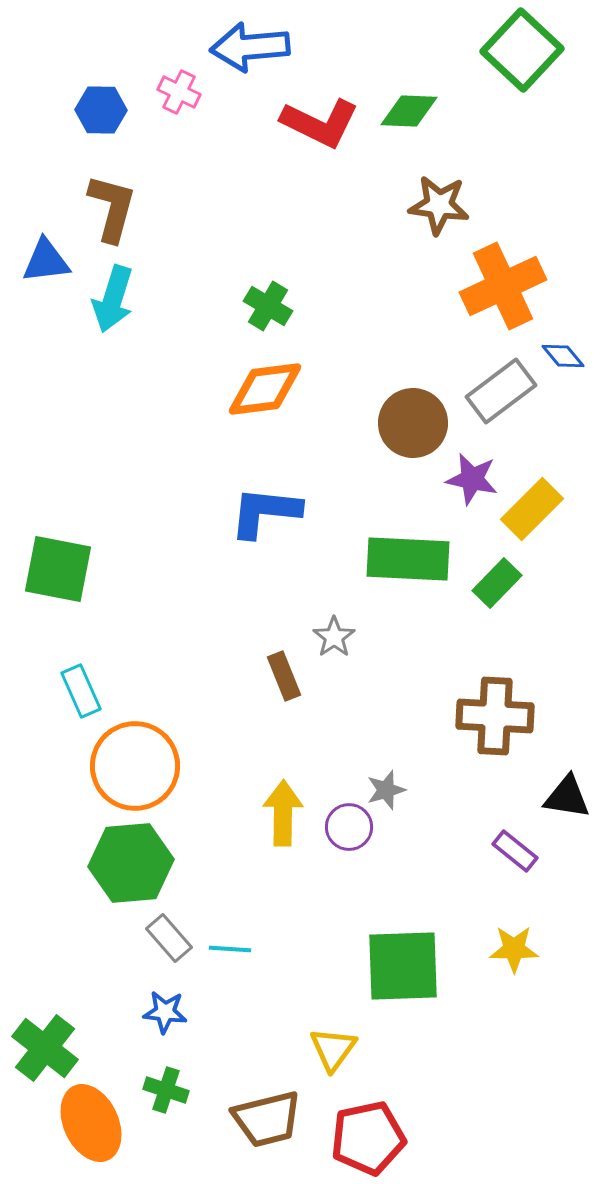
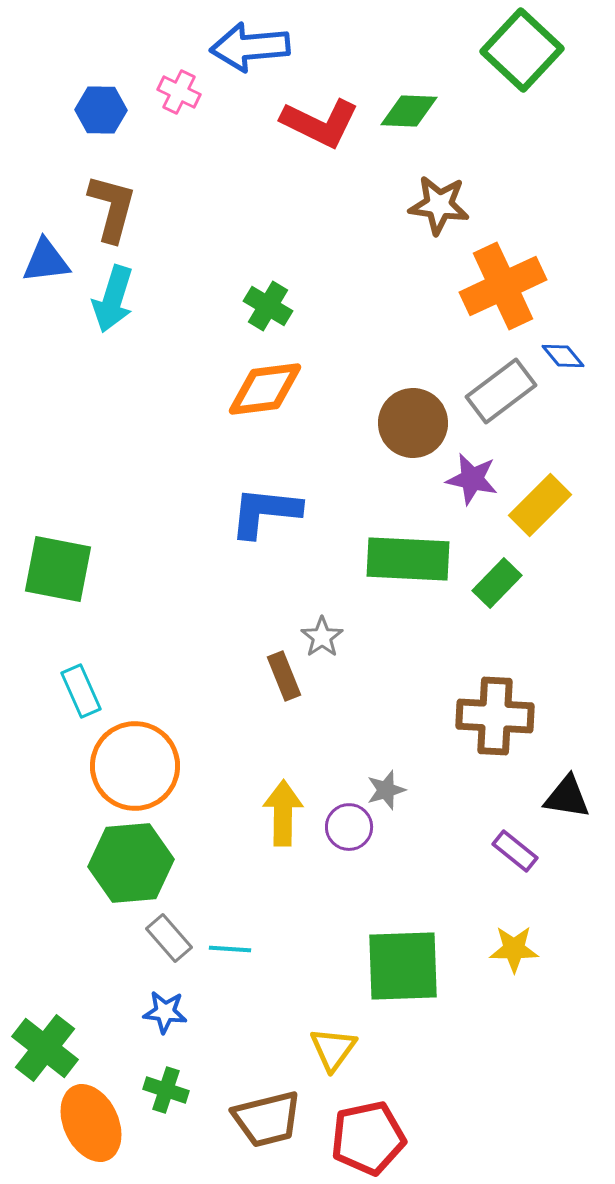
yellow rectangle at (532, 509): moved 8 px right, 4 px up
gray star at (334, 637): moved 12 px left
